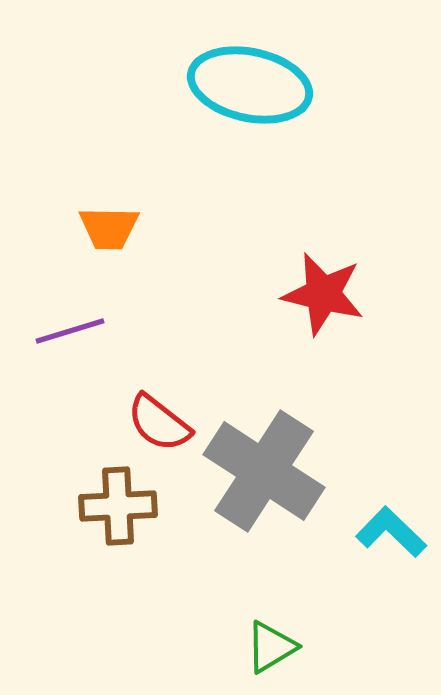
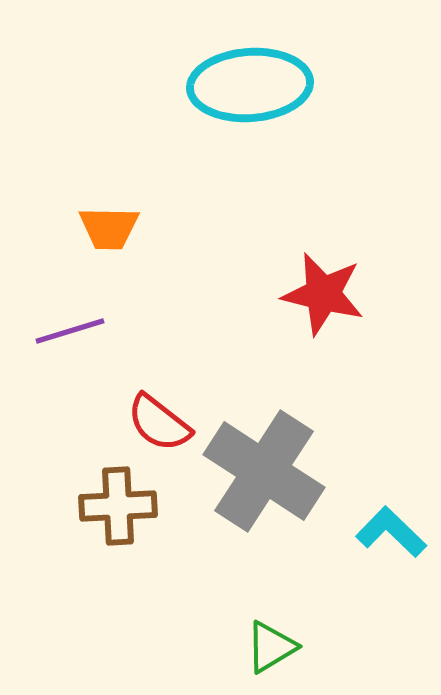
cyan ellipse: rotated 16 degrees counterclockwise
